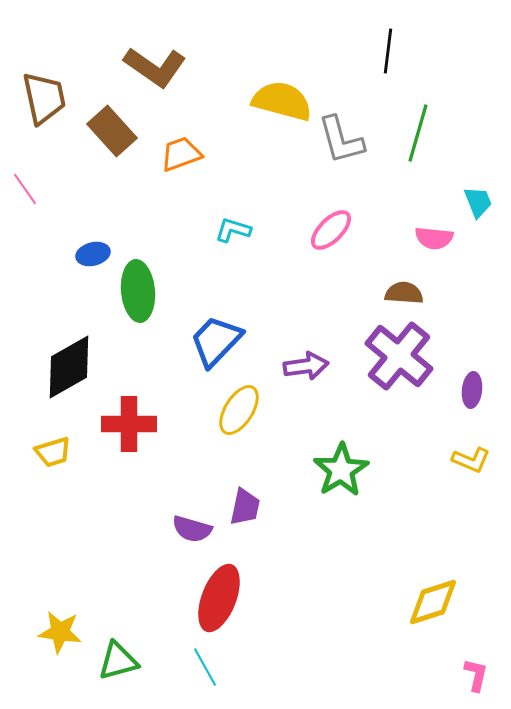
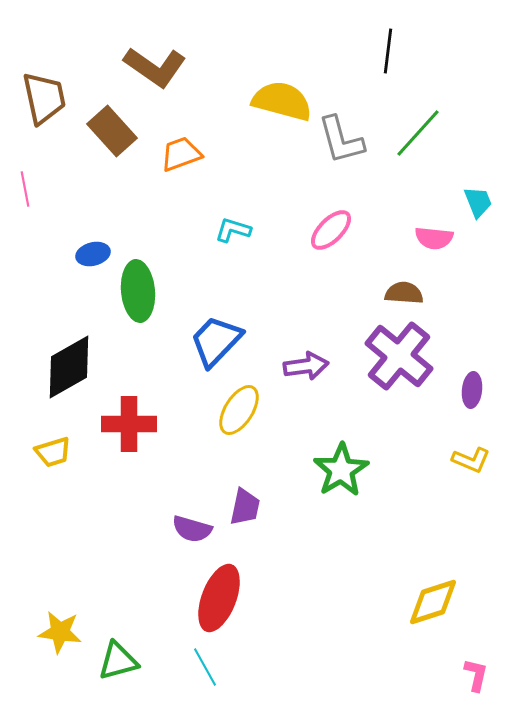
green line: rotated 26 degrees clockwise
pink line: rotated 24 degrees clockwise
